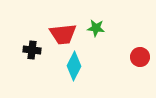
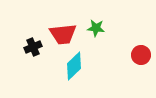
black cross: moved 1 px right, 3 px up; rotated 30 degrees counterclockwise
red circle: moved 1 px right, 2 px up
cyan diamond: rotated 20 degrees clockwise
